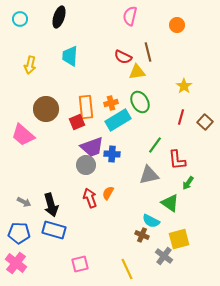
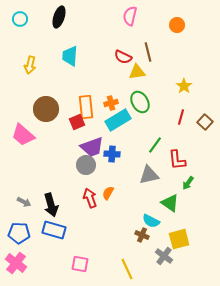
pink square: rotated 24 degrees clockwise
